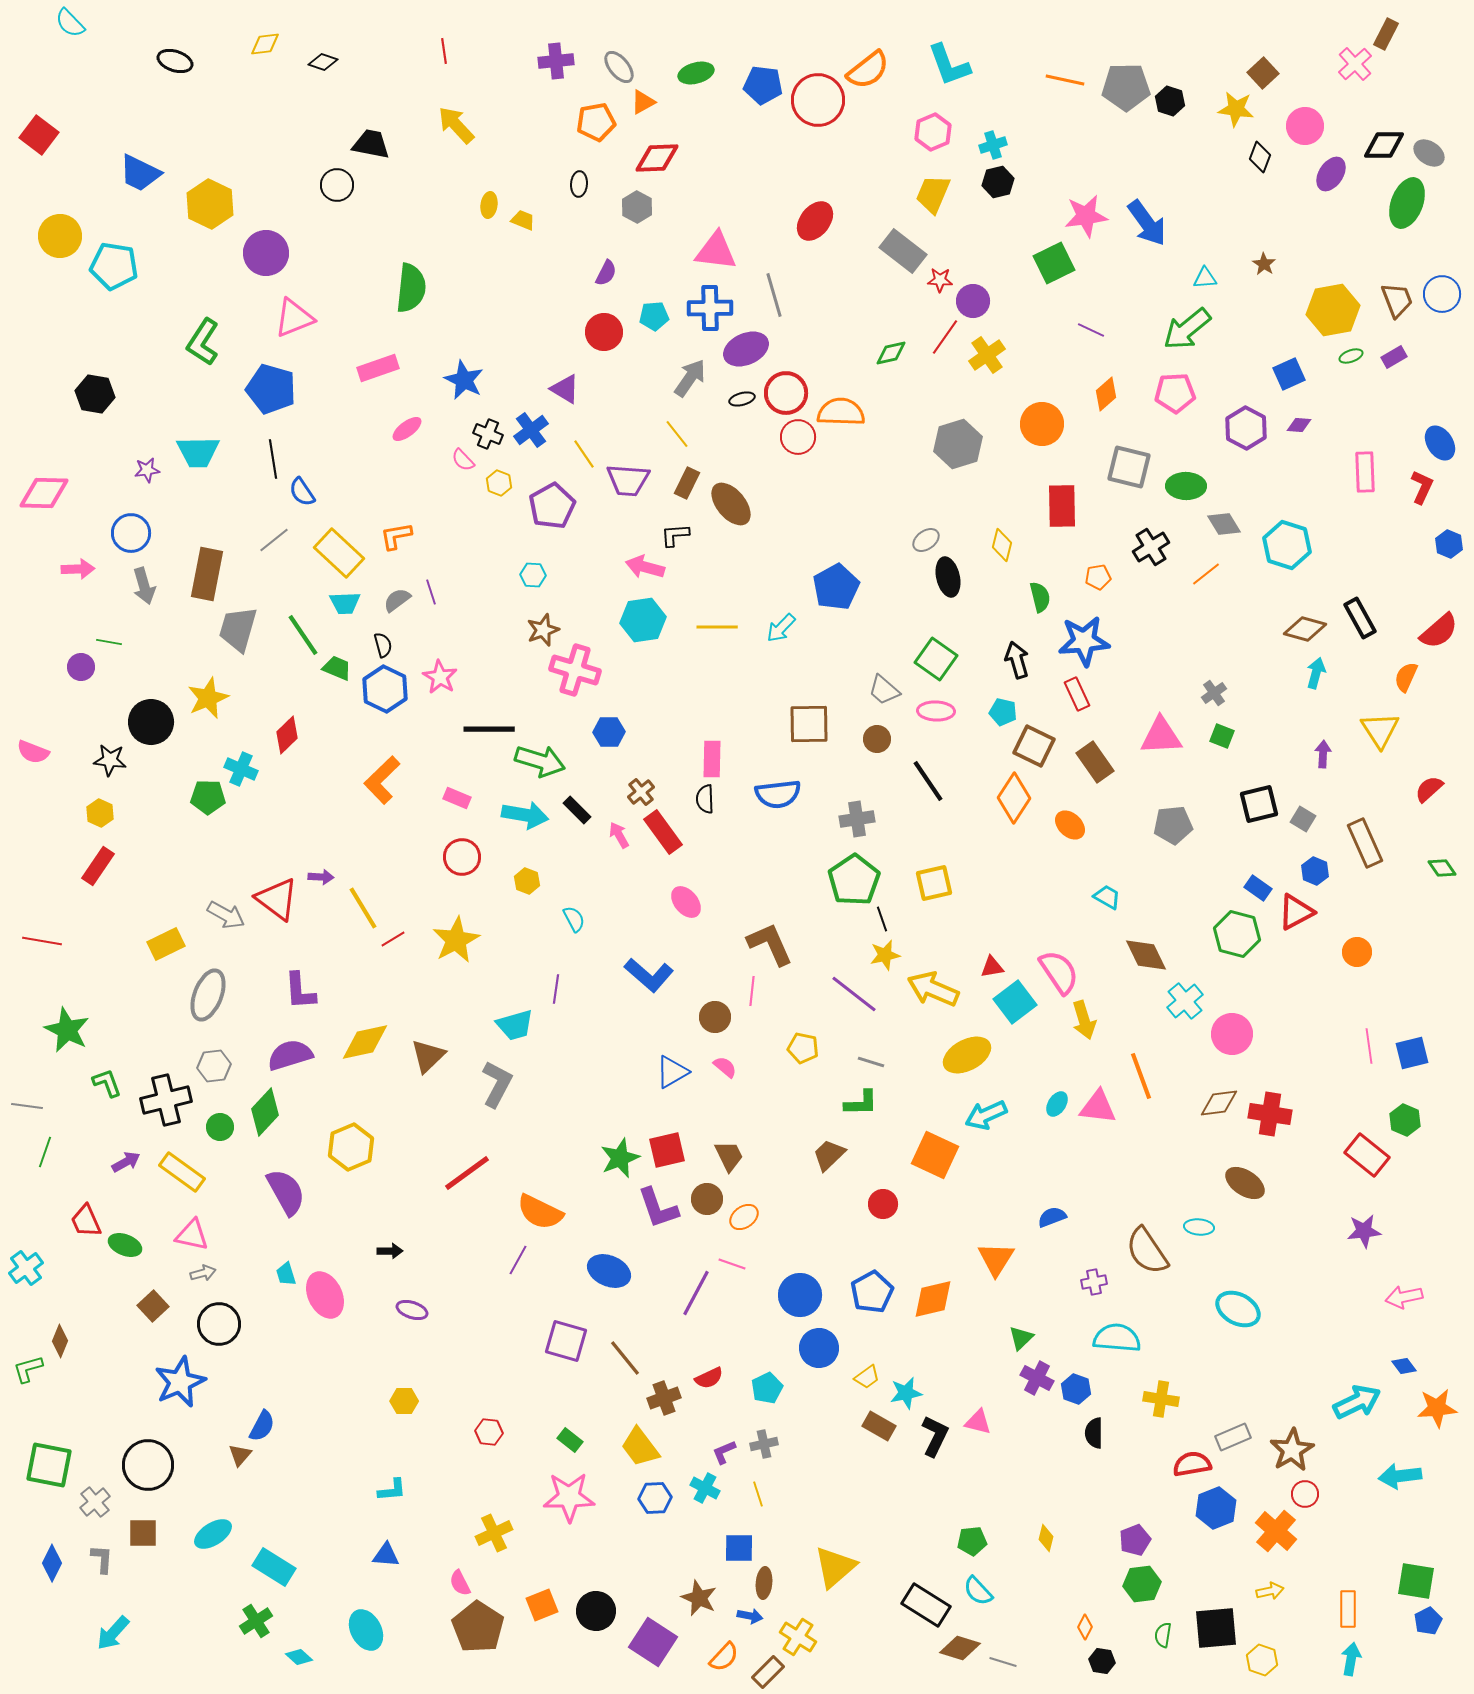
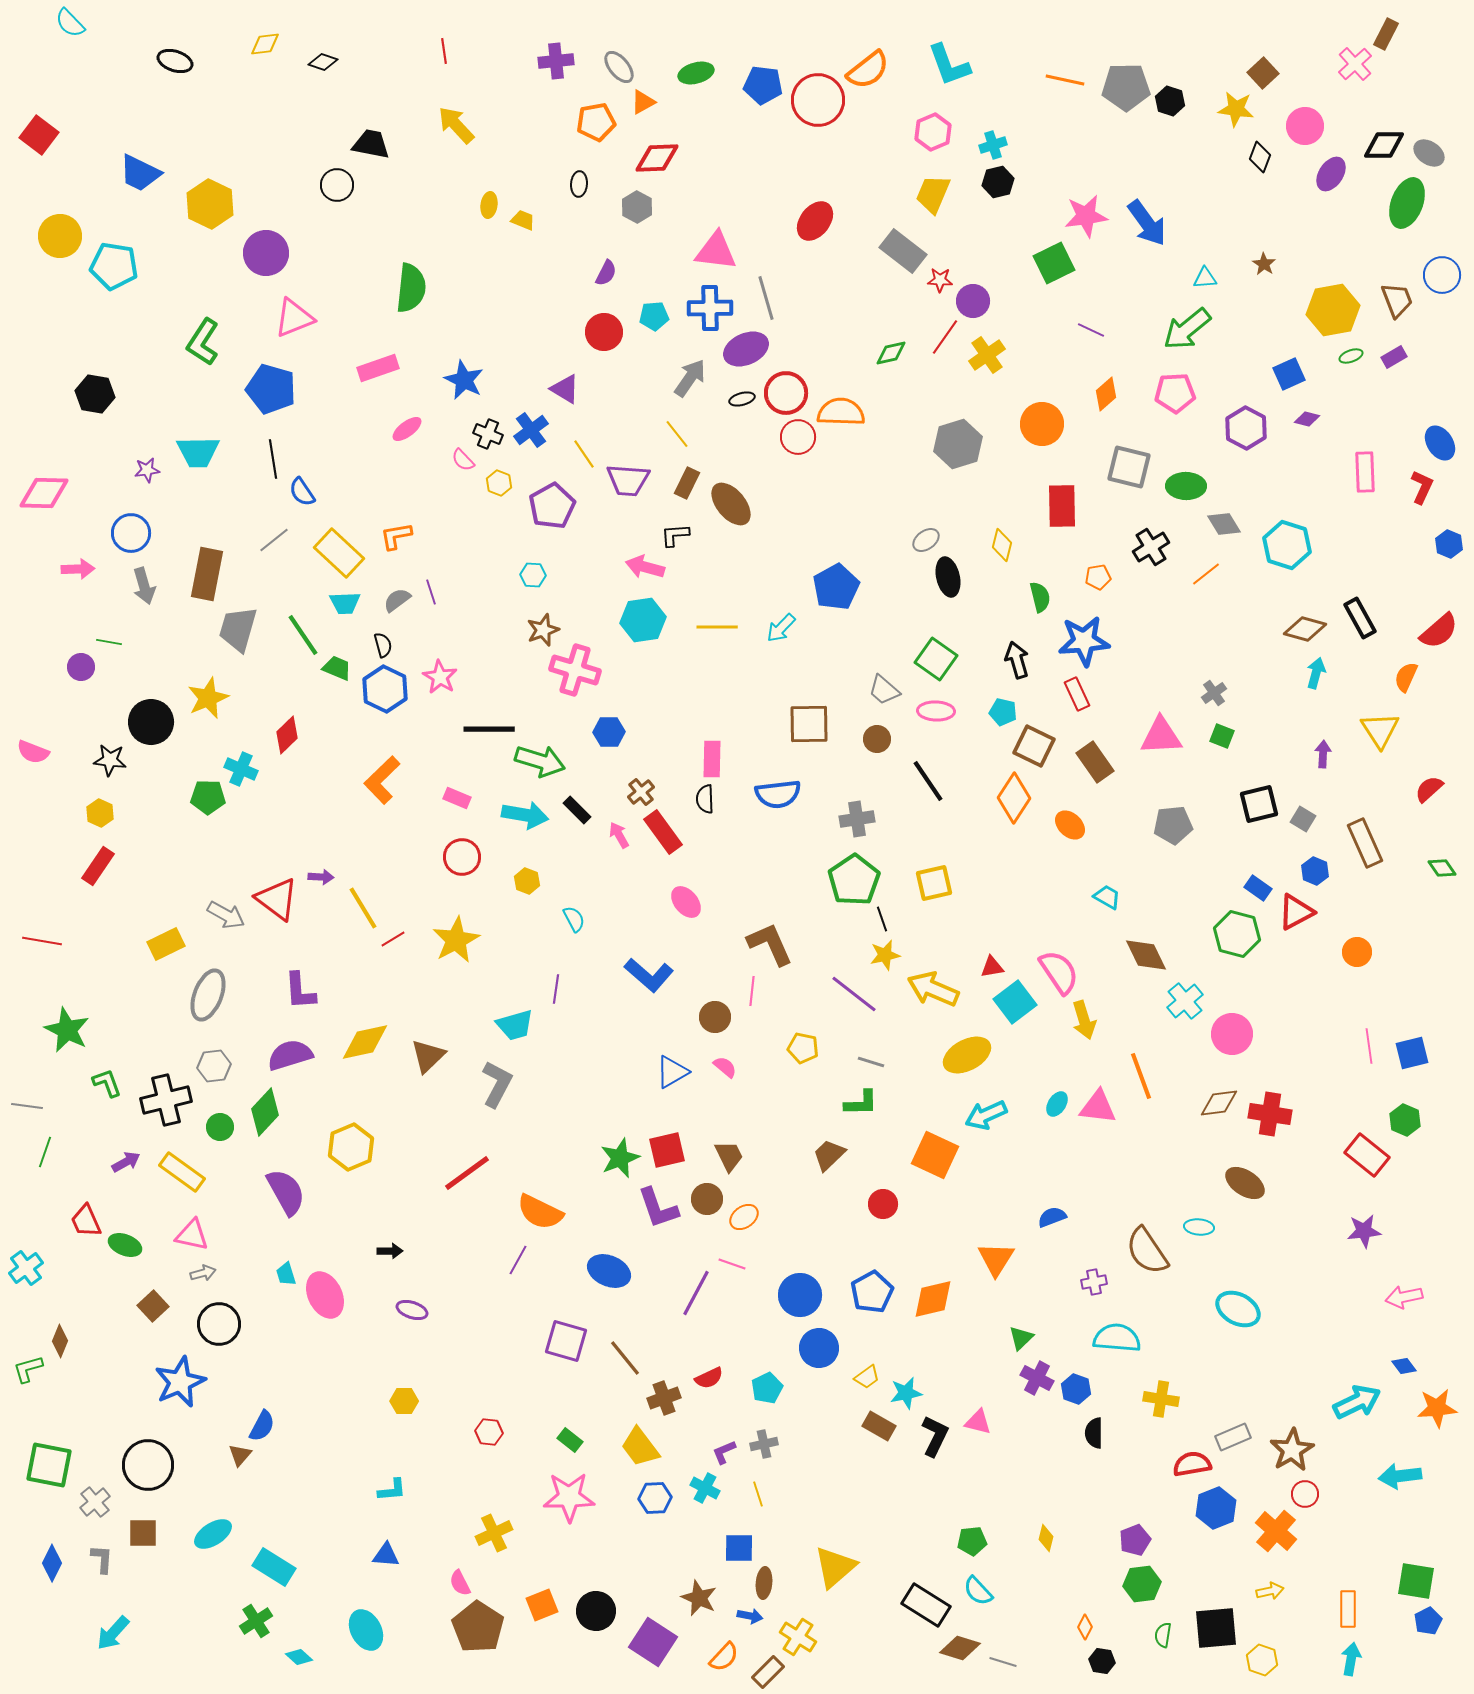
blue circle at (1442, 294): moved 19 px up
gray line at (774, 295): moved 8 px left, 3 px down
purple diamond at (1299, 425): moved 8 px right, 6 px up; rotated 10 degrees clockwise
